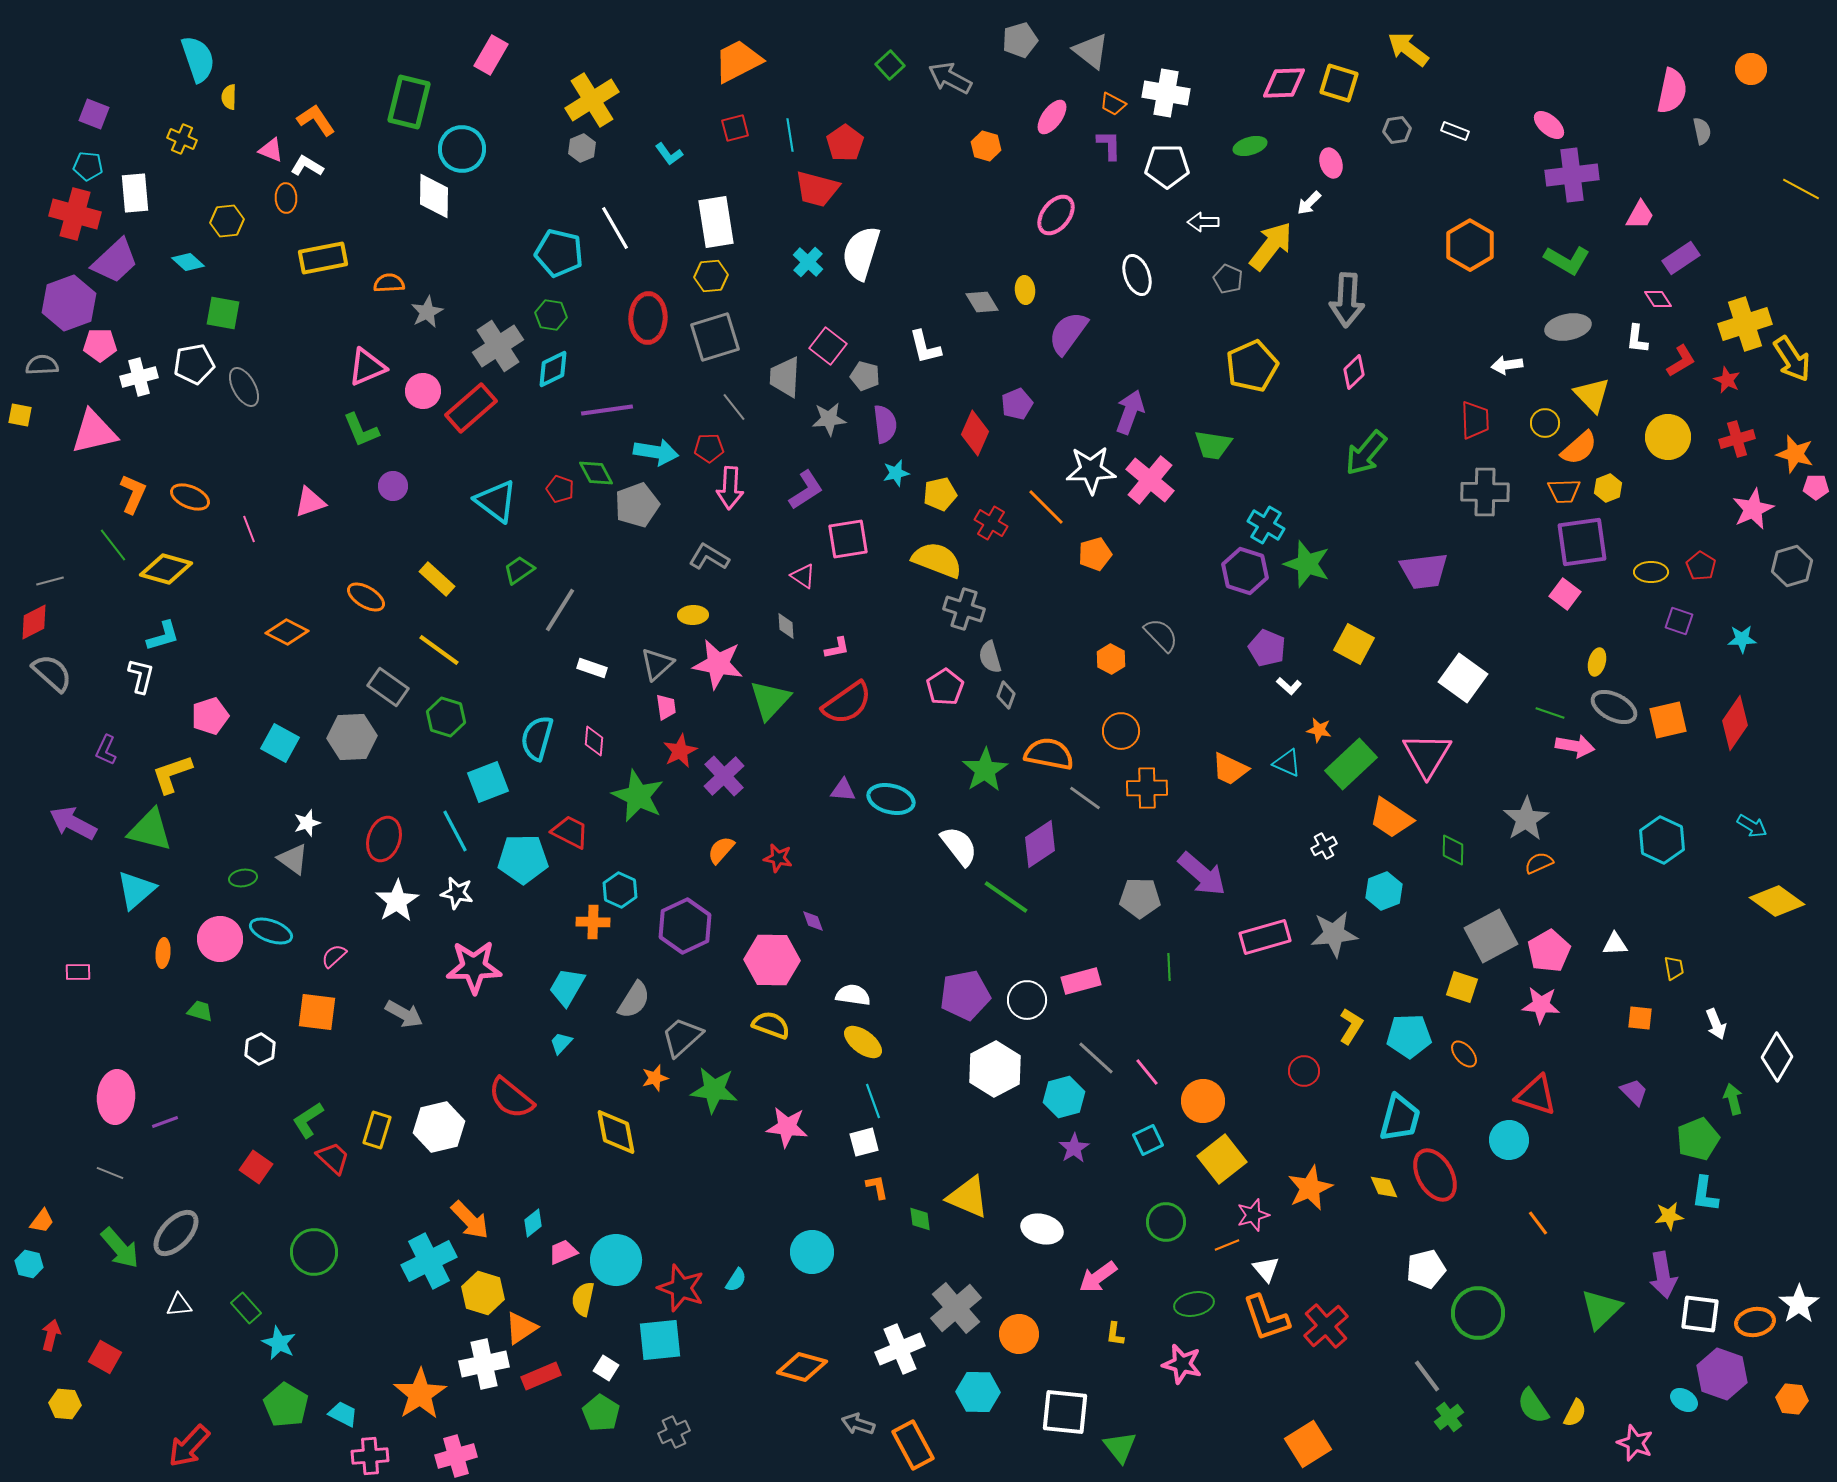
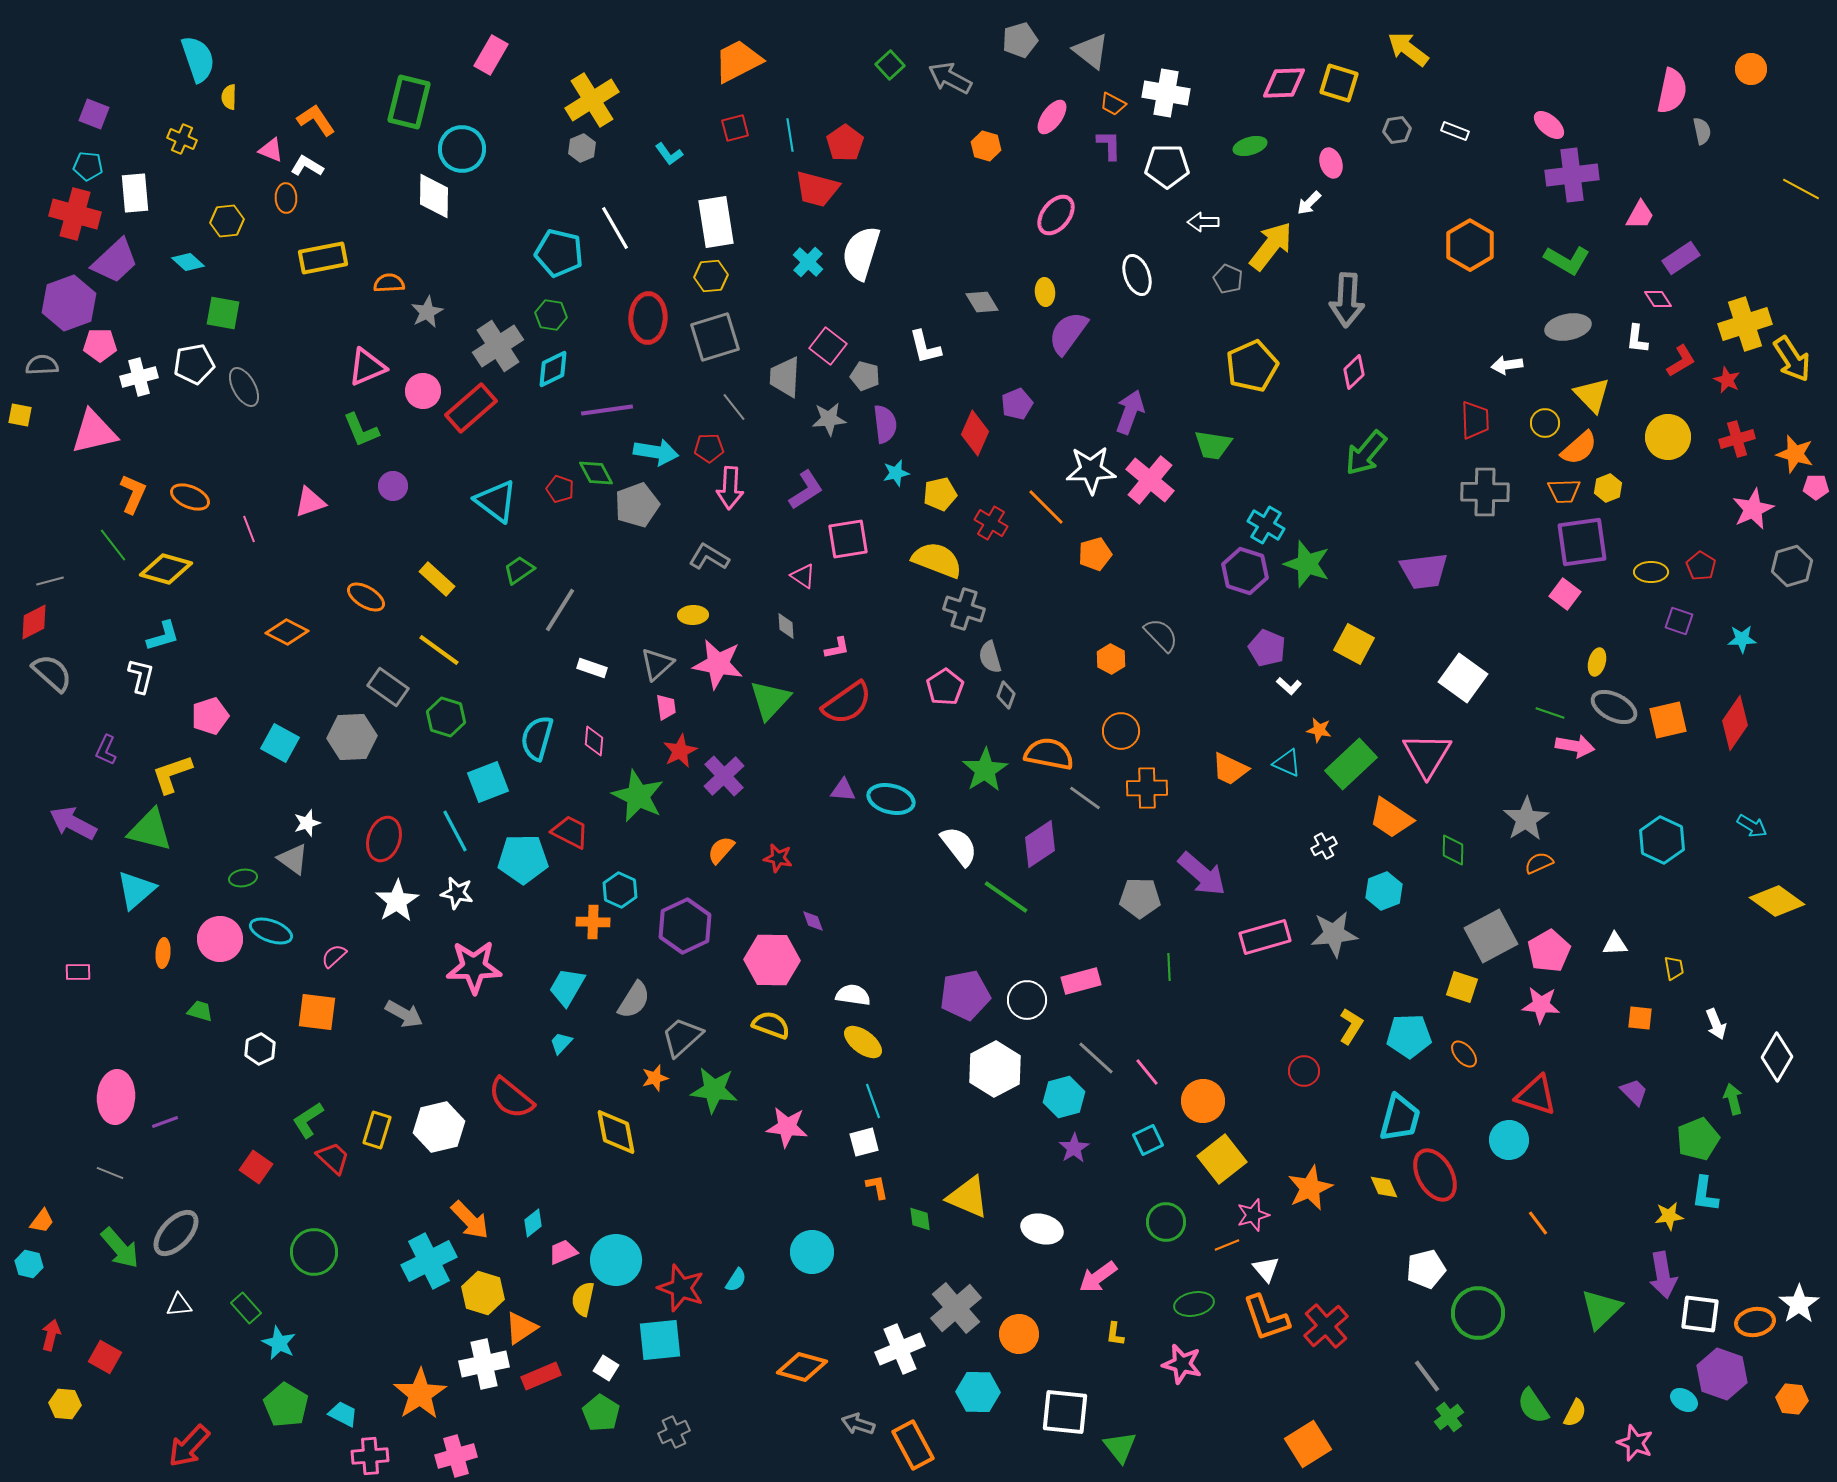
yellow ellipse at (1025, 290): moved 20 px right, 2 px down
